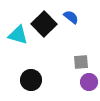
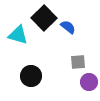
blue semicircle: moved 3 px left, 10 px down
black square: moved 6 px up
gray square: moved 3 px left
black circle: moved 4 px up
